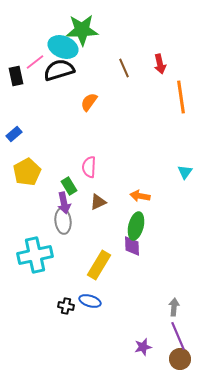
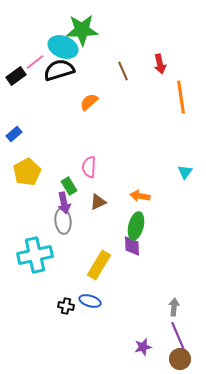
brown line: moved 1 px left, 3 px down
black rectangle: rotated 66 degrees clockwise
orange semicircle: rotated 12 degrees clockwise
